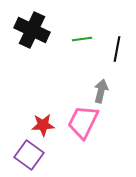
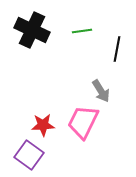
green line: moved 8 px up
gray arrow: rotated 135 degrees clockwise
